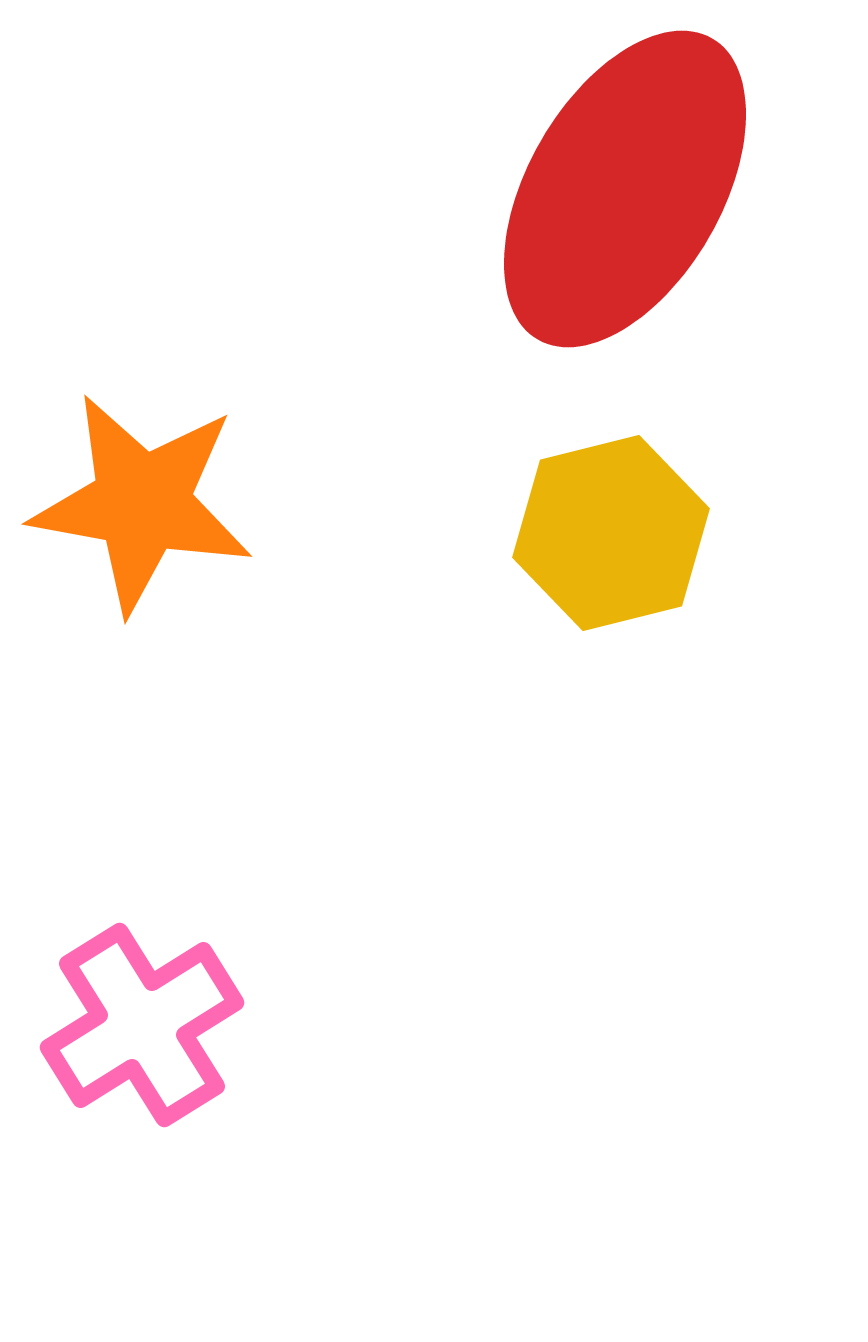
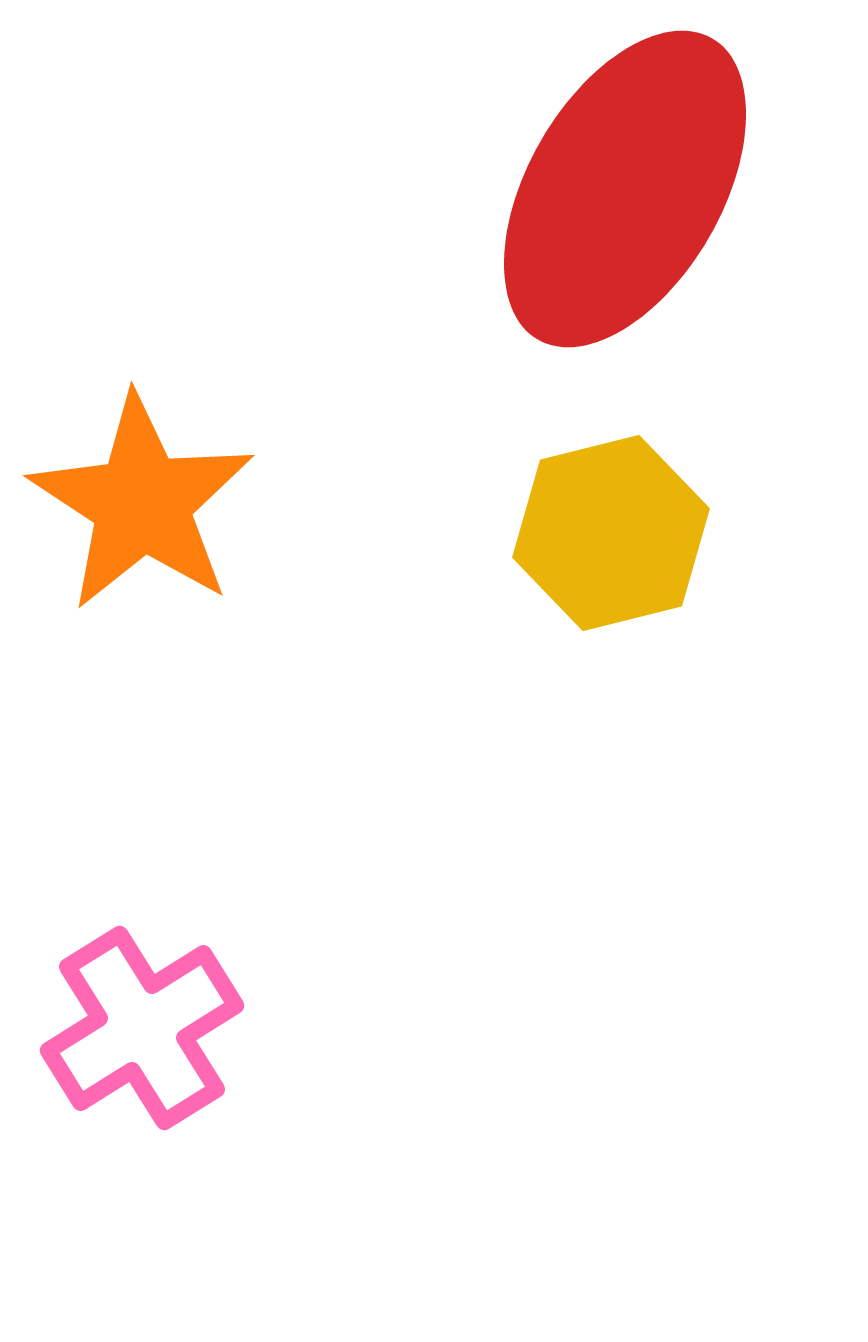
orange star: rotated 23 degrees clockwise
pink cross: moved 3 px down
